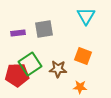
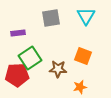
gray square: moved 7 px right, 11 px up
green square: moved 6 px up
orange star: rotated 16 degrees counterclockwise
